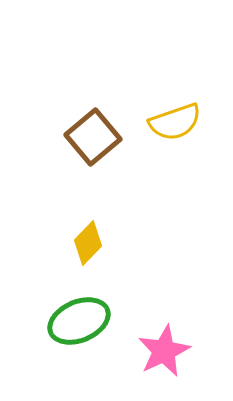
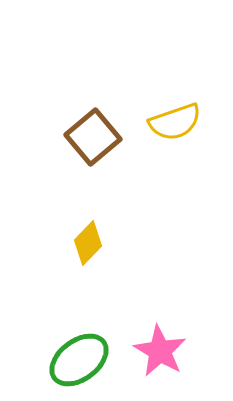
green ellipse: moved 39 px down; rotated 14 degrees counterclockwise
pink star: moved 4 px left; rotated 16 degrees counterclockwise
